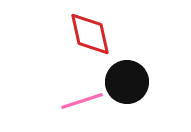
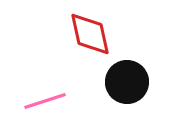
pink line: moved 37 px left
